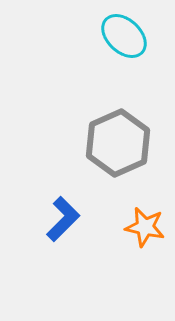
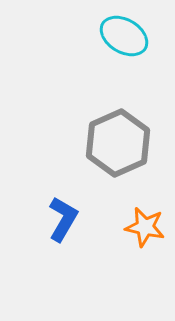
cyan ellipse: rotated 12 degrees counterclockwise
blue L-shape: rotated 15 degrees counterclockwise
